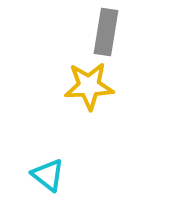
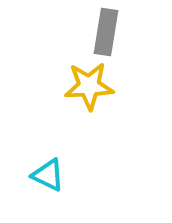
cyan triangle: rotated 12 degrees counterclockwise
